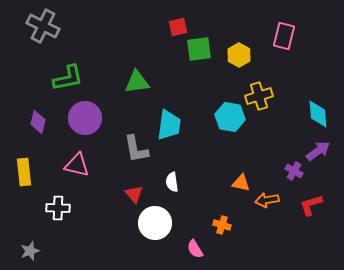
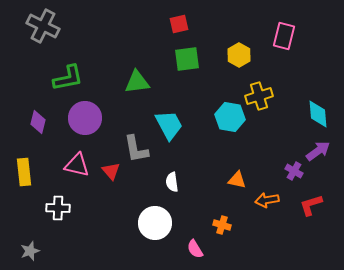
red square: moved 1 px right, 3 px up
green square: moved 12 px left, 10 px down
cyan trapezoid: rotated 36 degrees counterclockwise
orange triangle: moved 4 px left, 3 px up
red triangle: moved 23 px left, 23 px up
